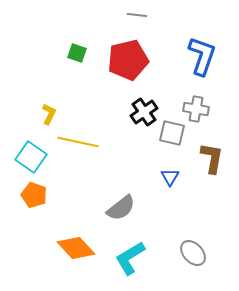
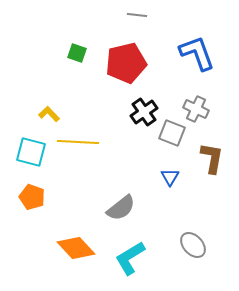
blue L-shape: moved 5 px left, 3 px up; rotated 39 degrees counterclockwise
red pentagon: moved 2 px left, 3 px down
gray cross: rotated 15 degrees clockwise
yellow L-shape: rotated 70 degrees counterclockwise
gray square: rotated 8 degrees clockwise
yellow line: rotated 9 degrees counterclockwise
cyan square: moved 5 px up; rotated 20 degrees counterclockwise
orange pentagon: moved 2 px left, 2 px down
gray ellipse: moved 8 px up
